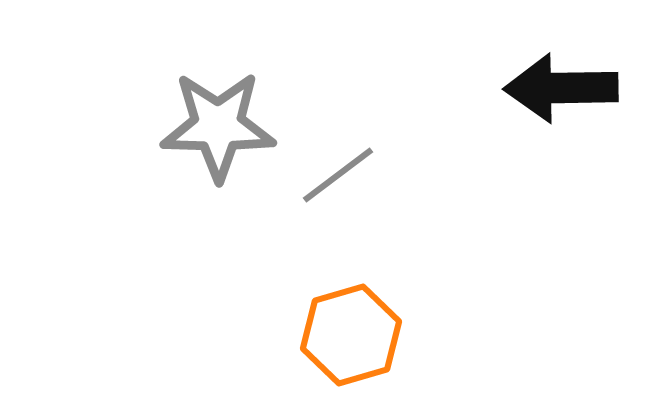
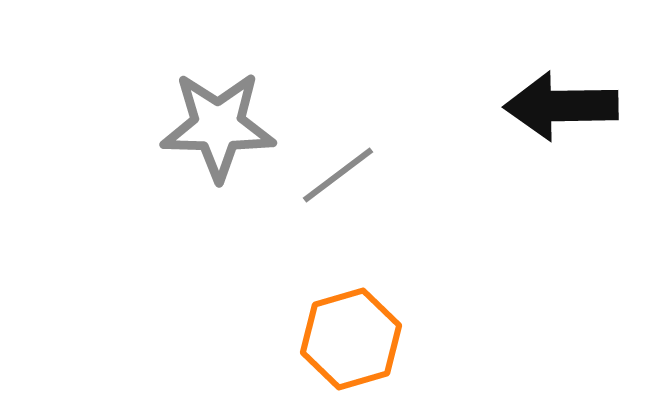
black arrow: moved 18 px down
orange hexagon: moved 4 px down
